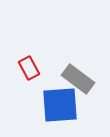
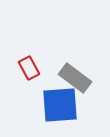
gray rectangle: moved 3 px left, 1 px up
